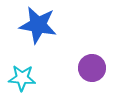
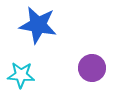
cyan star: moved 1 px left, 3 px up
